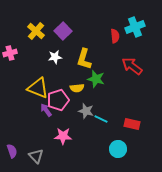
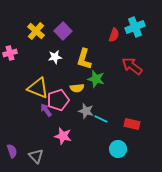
red semicircle: moved 1 px left, 1 px up; rotated 24 degrees clockwise
pink star: rotated 12 degrees clockwise
